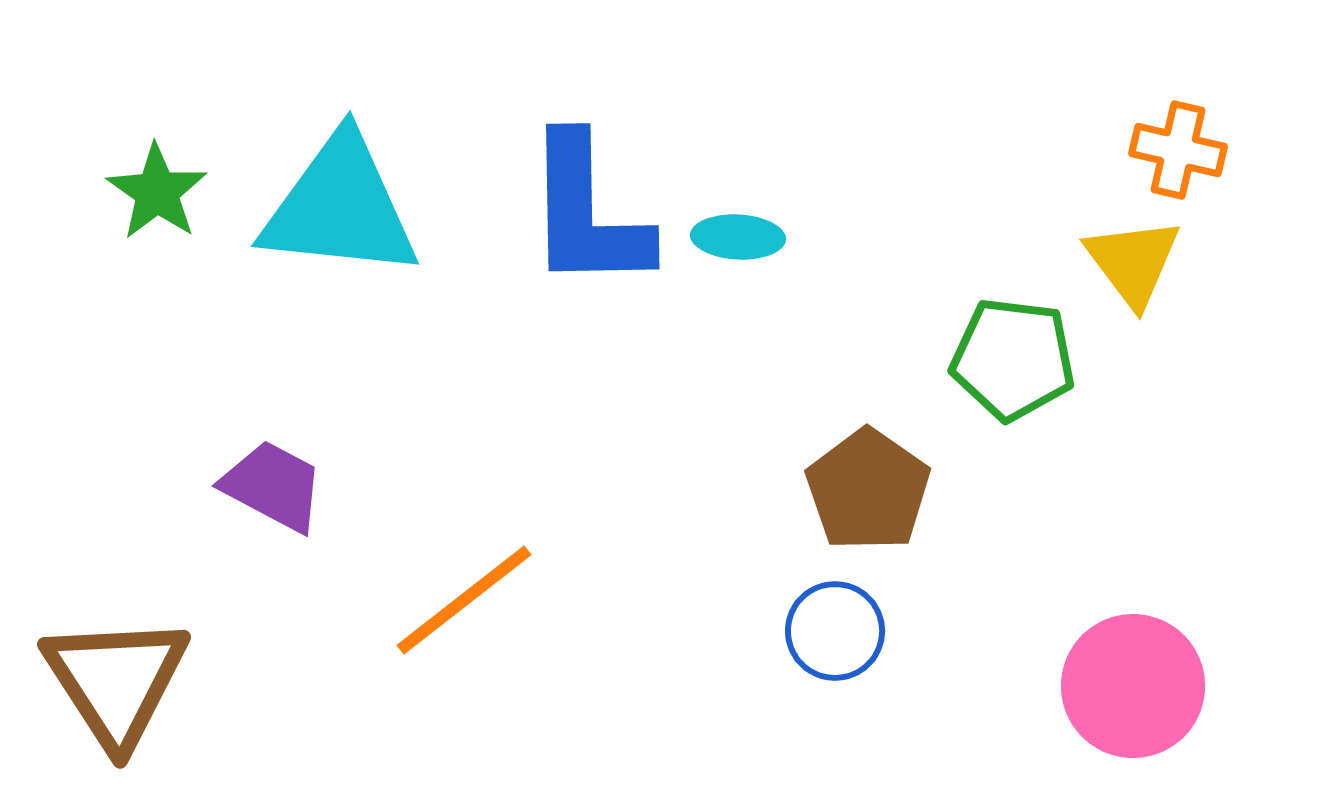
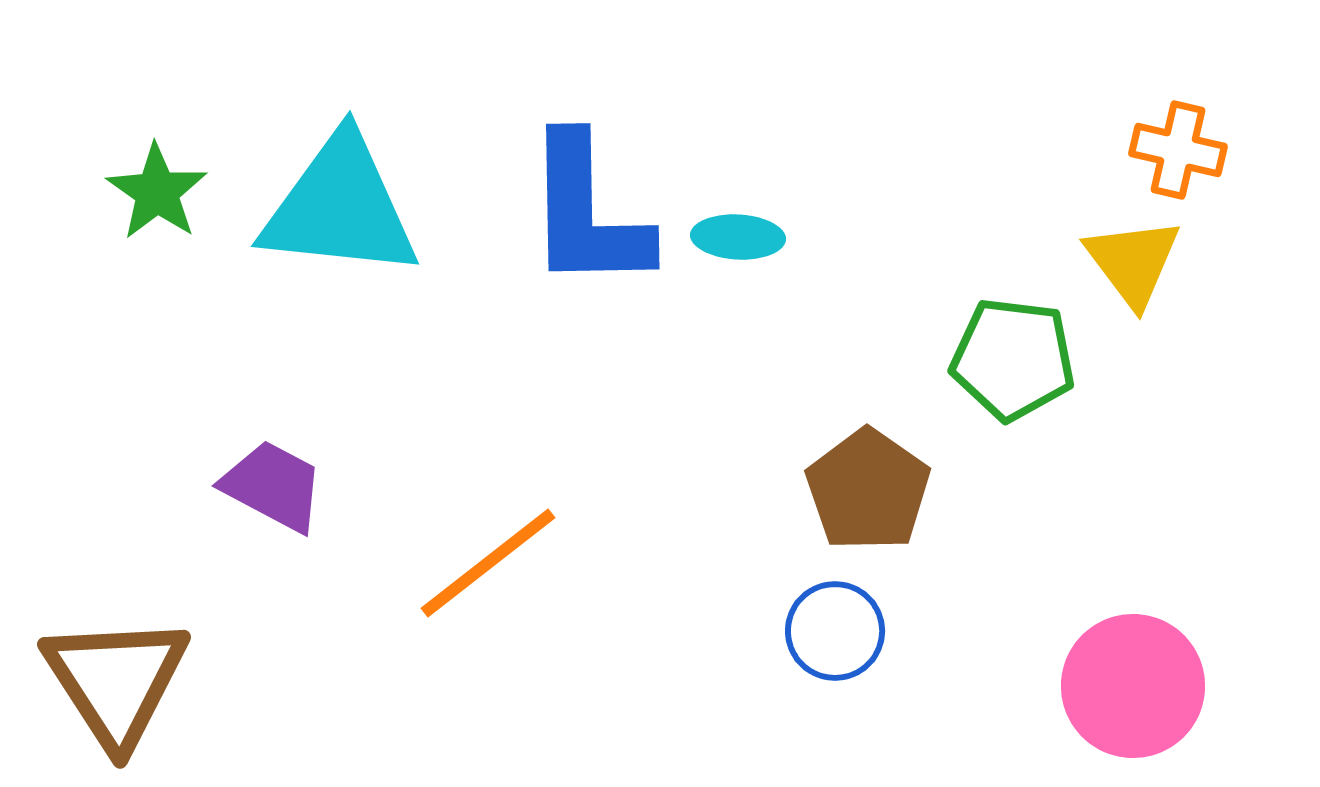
orange line: moved 24 px right, 37 px up
